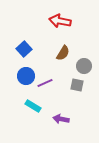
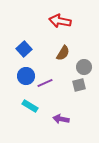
gray circle: moved 1 px down
gray square: moved 2 px right; rotated 24 degrees counterclockwise
cyan rectangle: moved 3 px left
